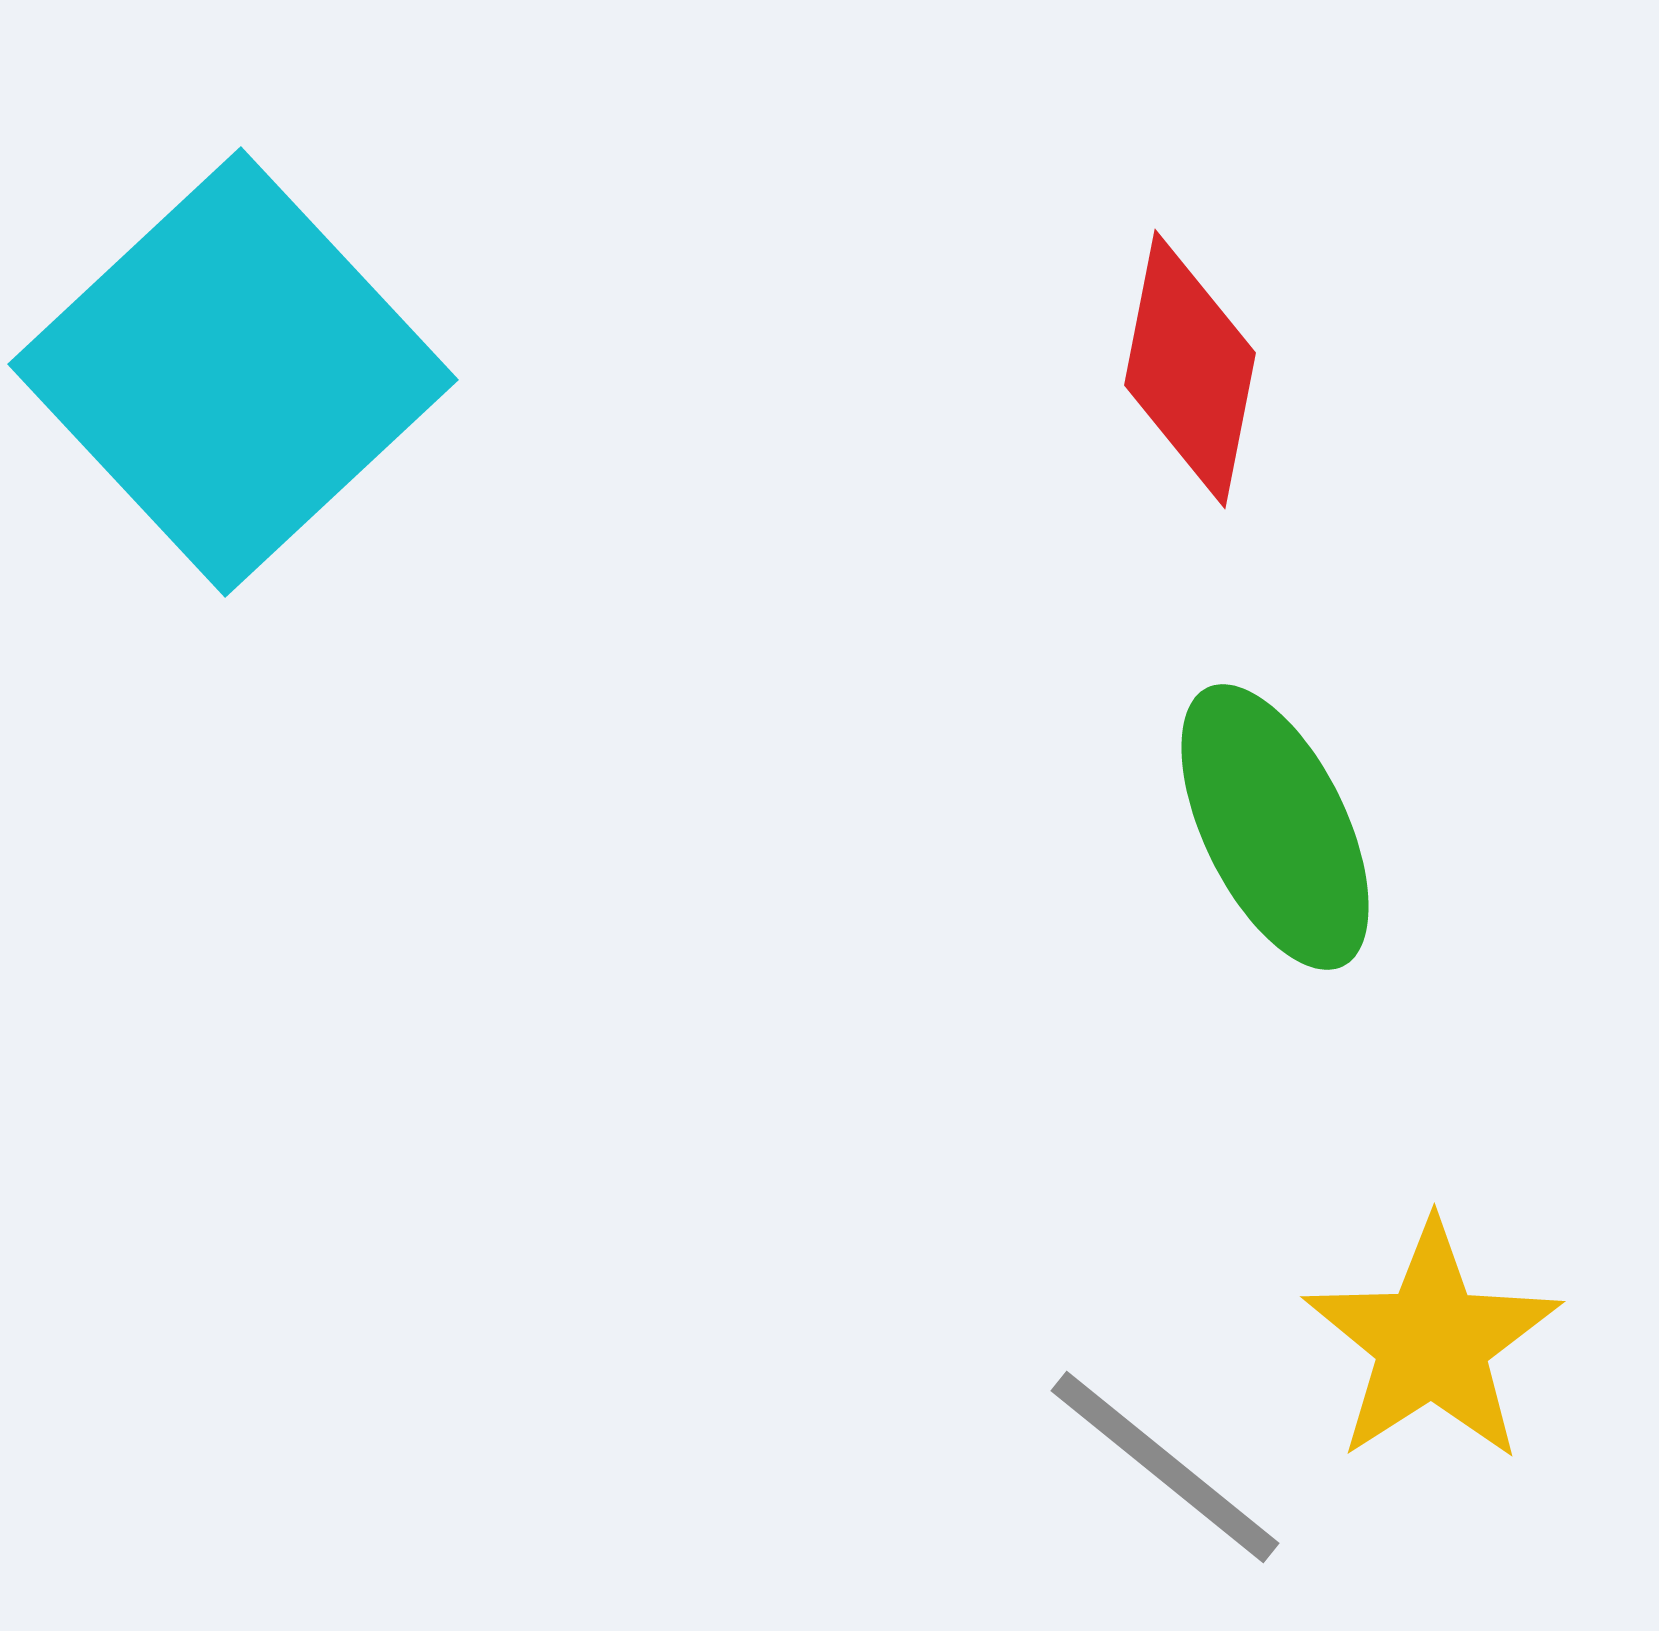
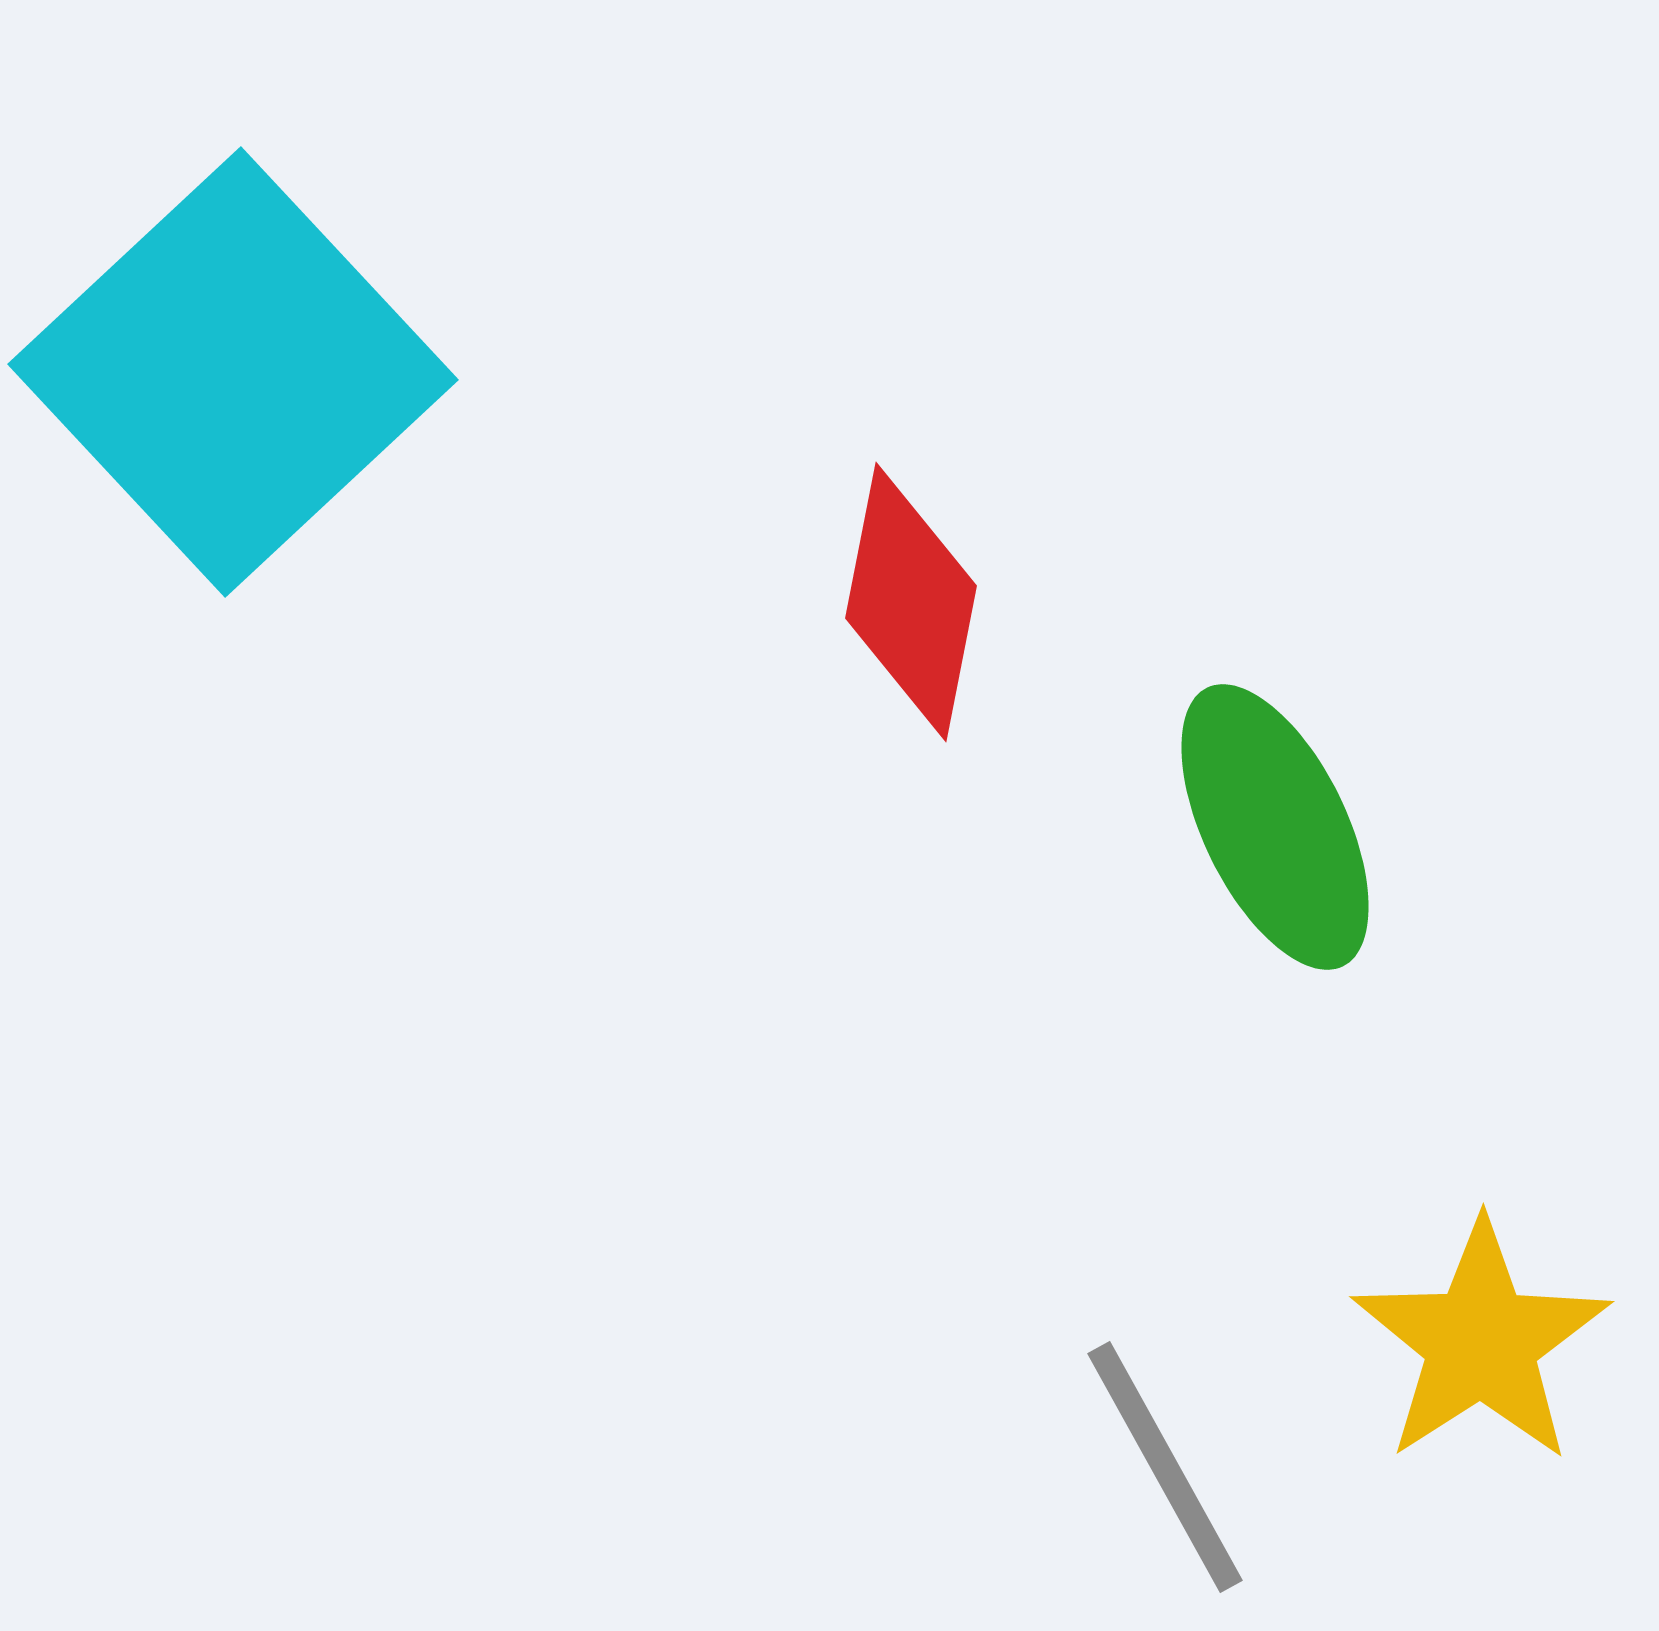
red diamond: moved 279 px left, 233 px down
yellow star: moved 49 px right
gray line: rotated 22 degrees clockwise
